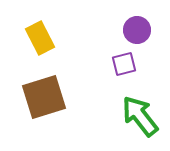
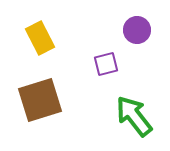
purple square: moved 18 px left
brown square: moved 4 px left, 3 px down
green arrow: moved 6 px left
